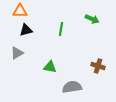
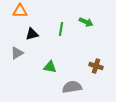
green arrow: moved 6 px left, 3 px down
black triangle: moved 6 px right, 4 px down
brown cross: moved 2 px left
